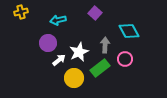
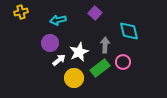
cyan diamond: rotated 15 degrees clockwise
purple circle: moved 2 px right
pink circle: moved 2 px left, 3 px down
